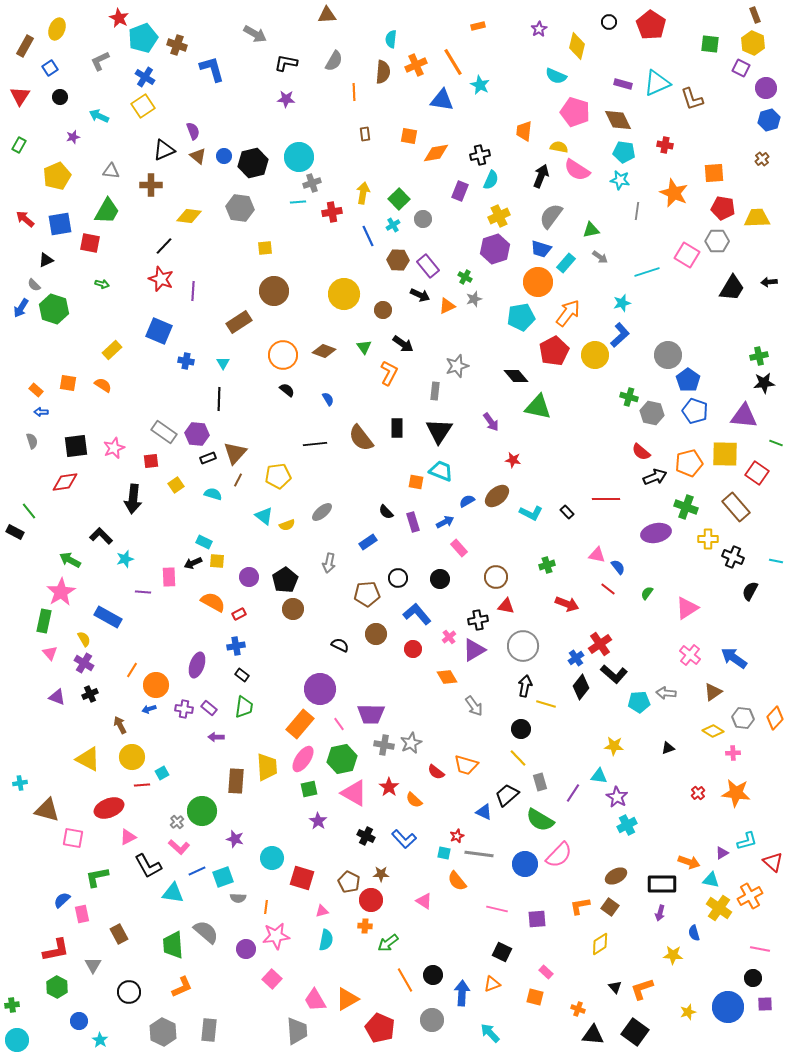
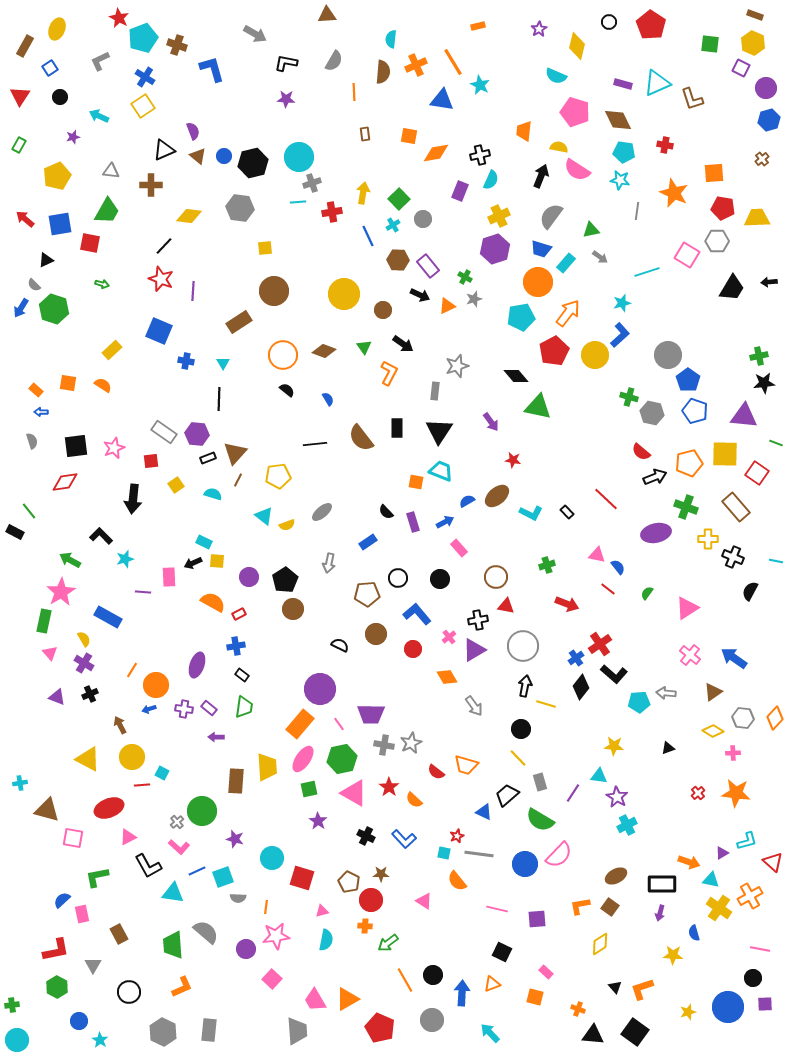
brown rectangle at (755, 15): rotated 49 degrees counterclockwise
red line at (606, 499): rotated 44 degrees clockwise
cyan square at (162, 773): rotated 32 degrees counterclockwise
